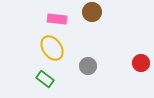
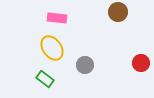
brown circle: moved 26 px right
pink rectangle: moved 1 px up
gray circle: moved 3 px left, 1 px up
